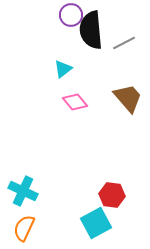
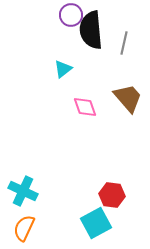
gray line: rotated 50 degrees counterclockwise
pink diamond: moved 10 px right, 5 px down; rotated 20 degrees clockwise
